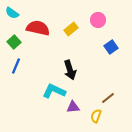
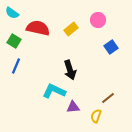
green square: moved 1 px up; rotated 16 degrees counterclockwise
